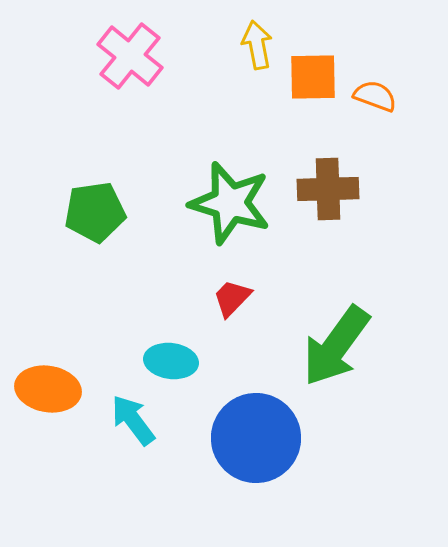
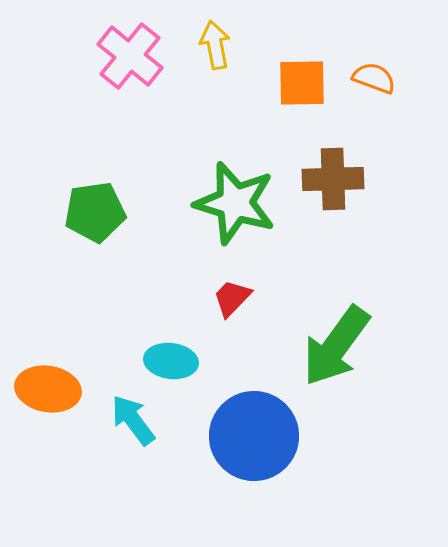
yellow arrow: moved 42 px left
orange square: moved 11 px left, 6 px down
orange semicircle: moved 1 px left, 18 px up
brown cross: moved 5 px right, 10 px up
green star: moved 5 px right
blue circle: moved 2 px left, 2 px up
